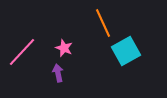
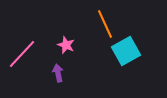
orange line: moved 2 px right, 1 px down
pink star: moved 2 px right, 3 px up
pink line: moved 2 px down
